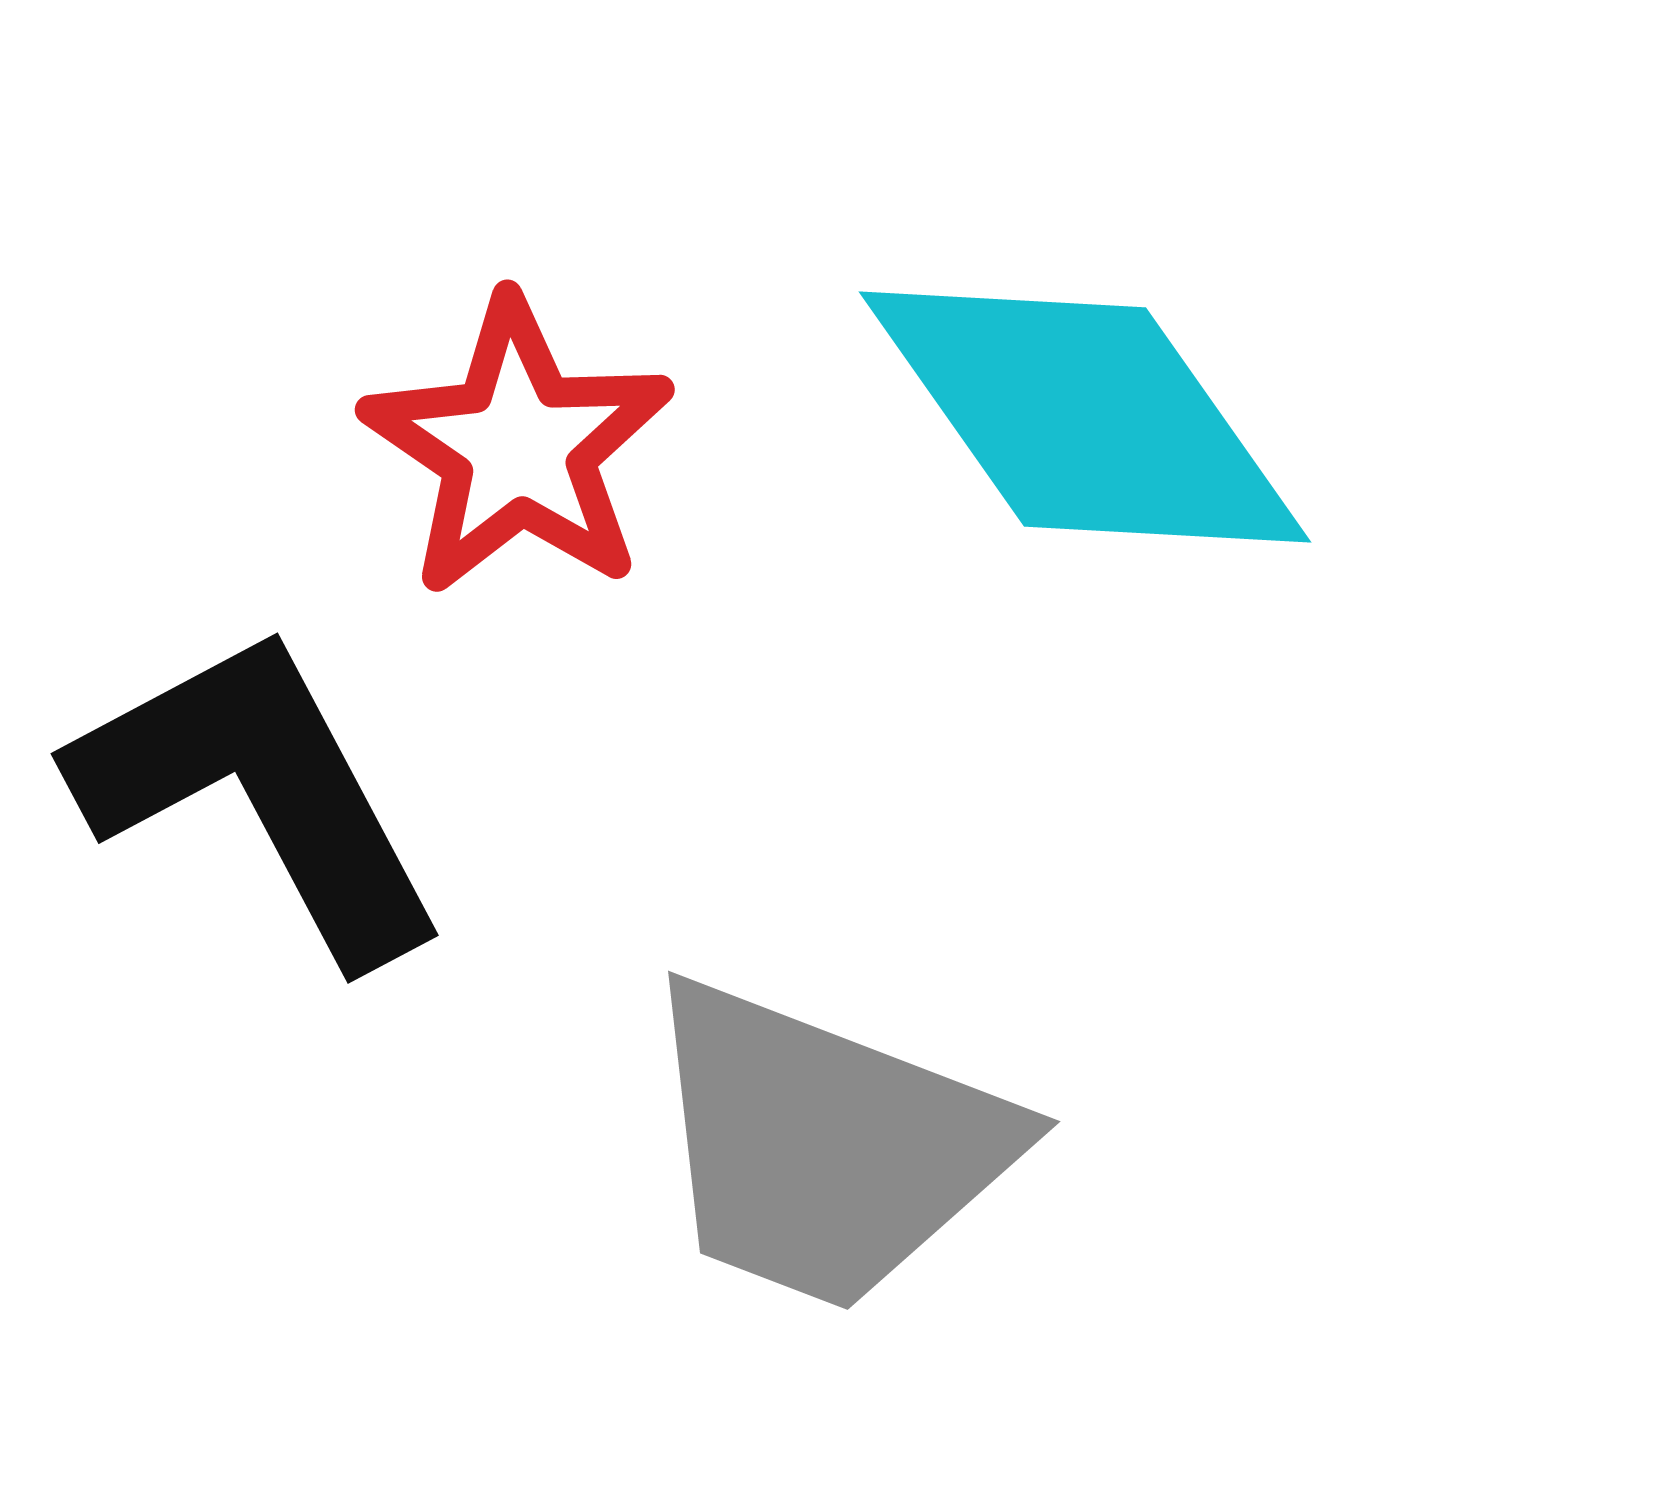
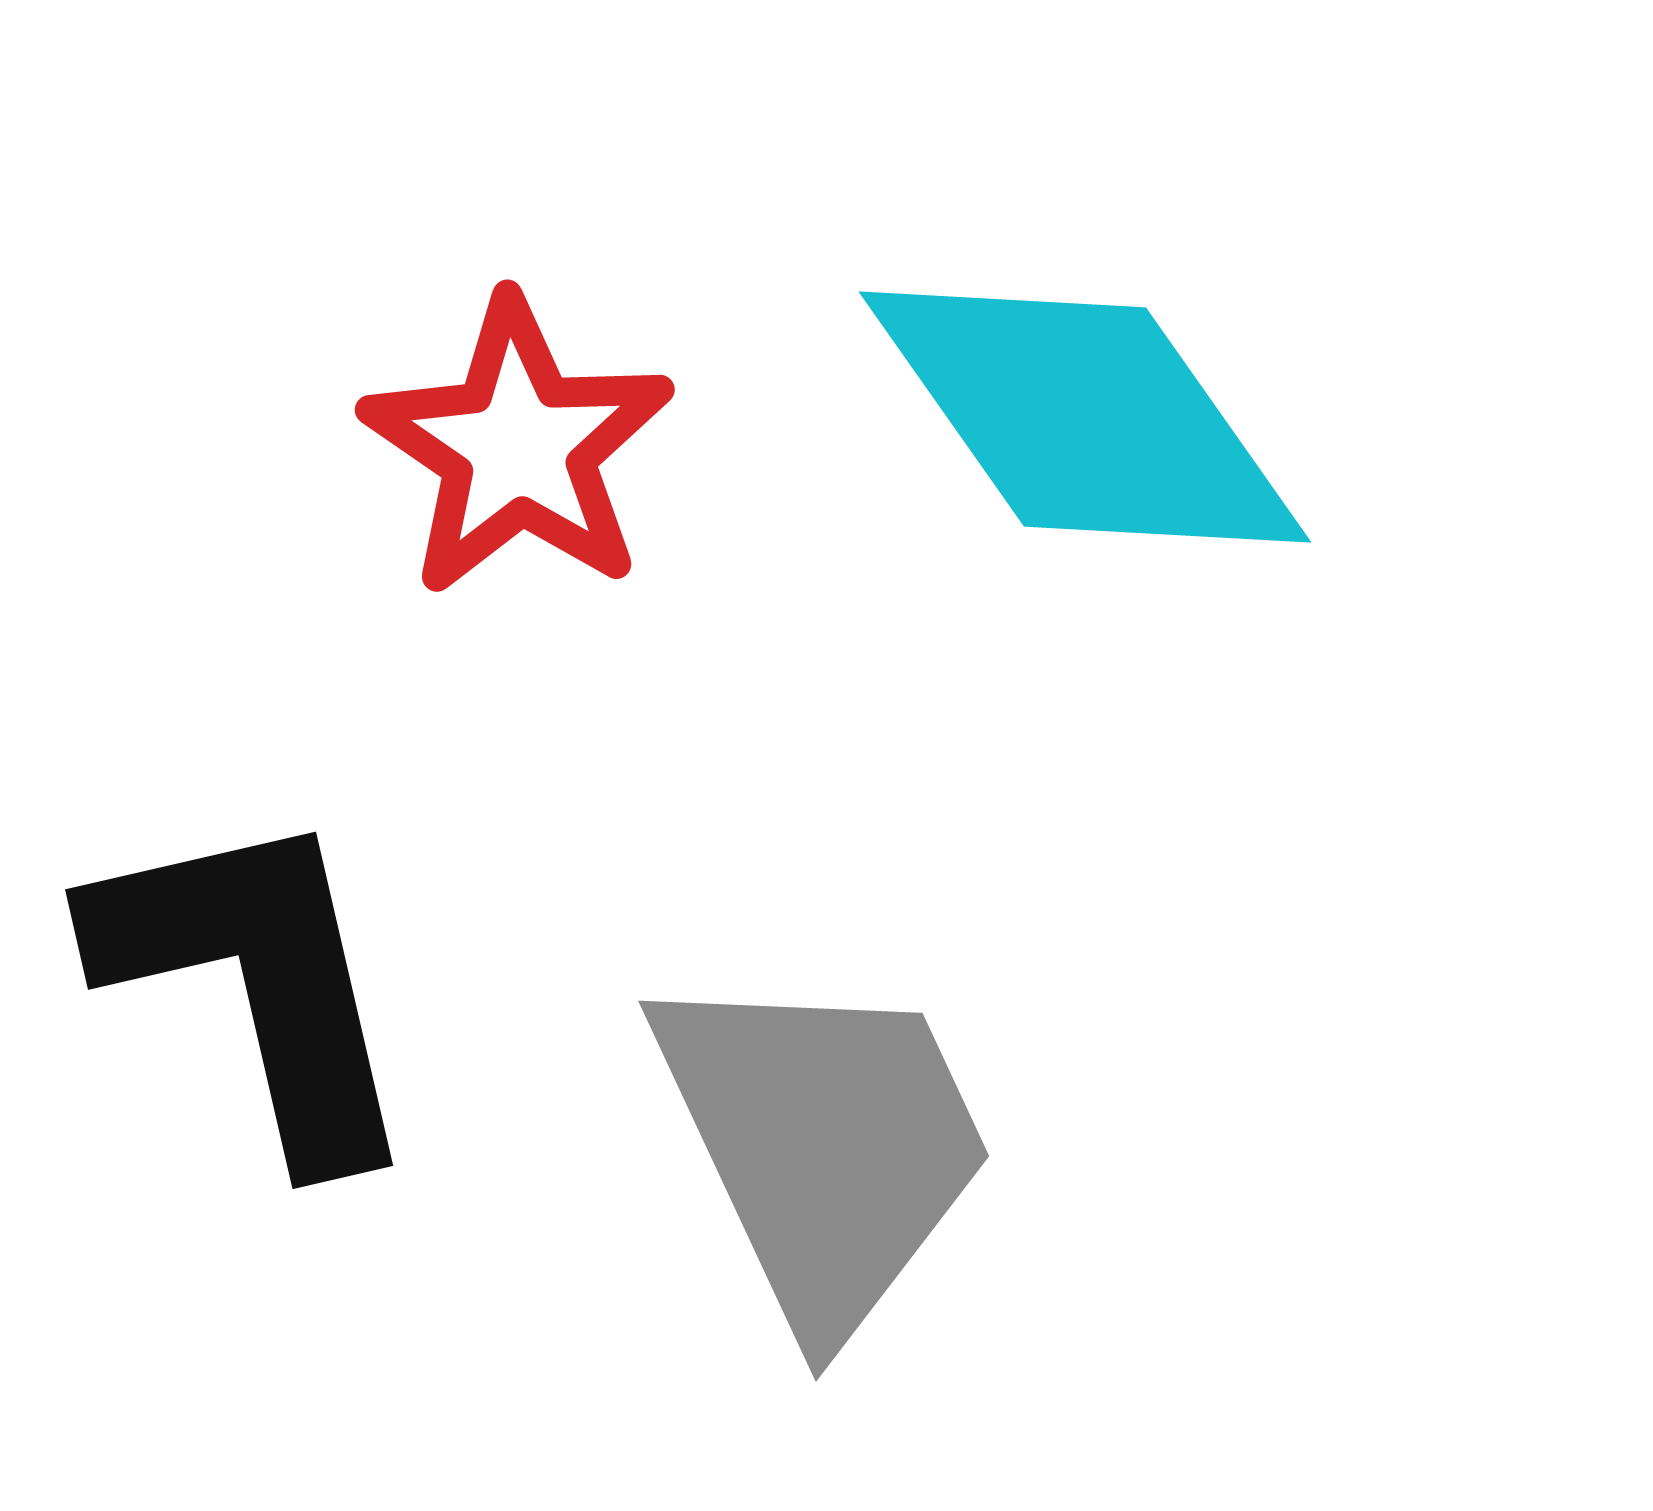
black L-shape: moved 3 px left, 189 px down; rotated 15 degrees clockwise
gray trapezoid: moved 2 px left; rotated 136 degrees counterclockwise
